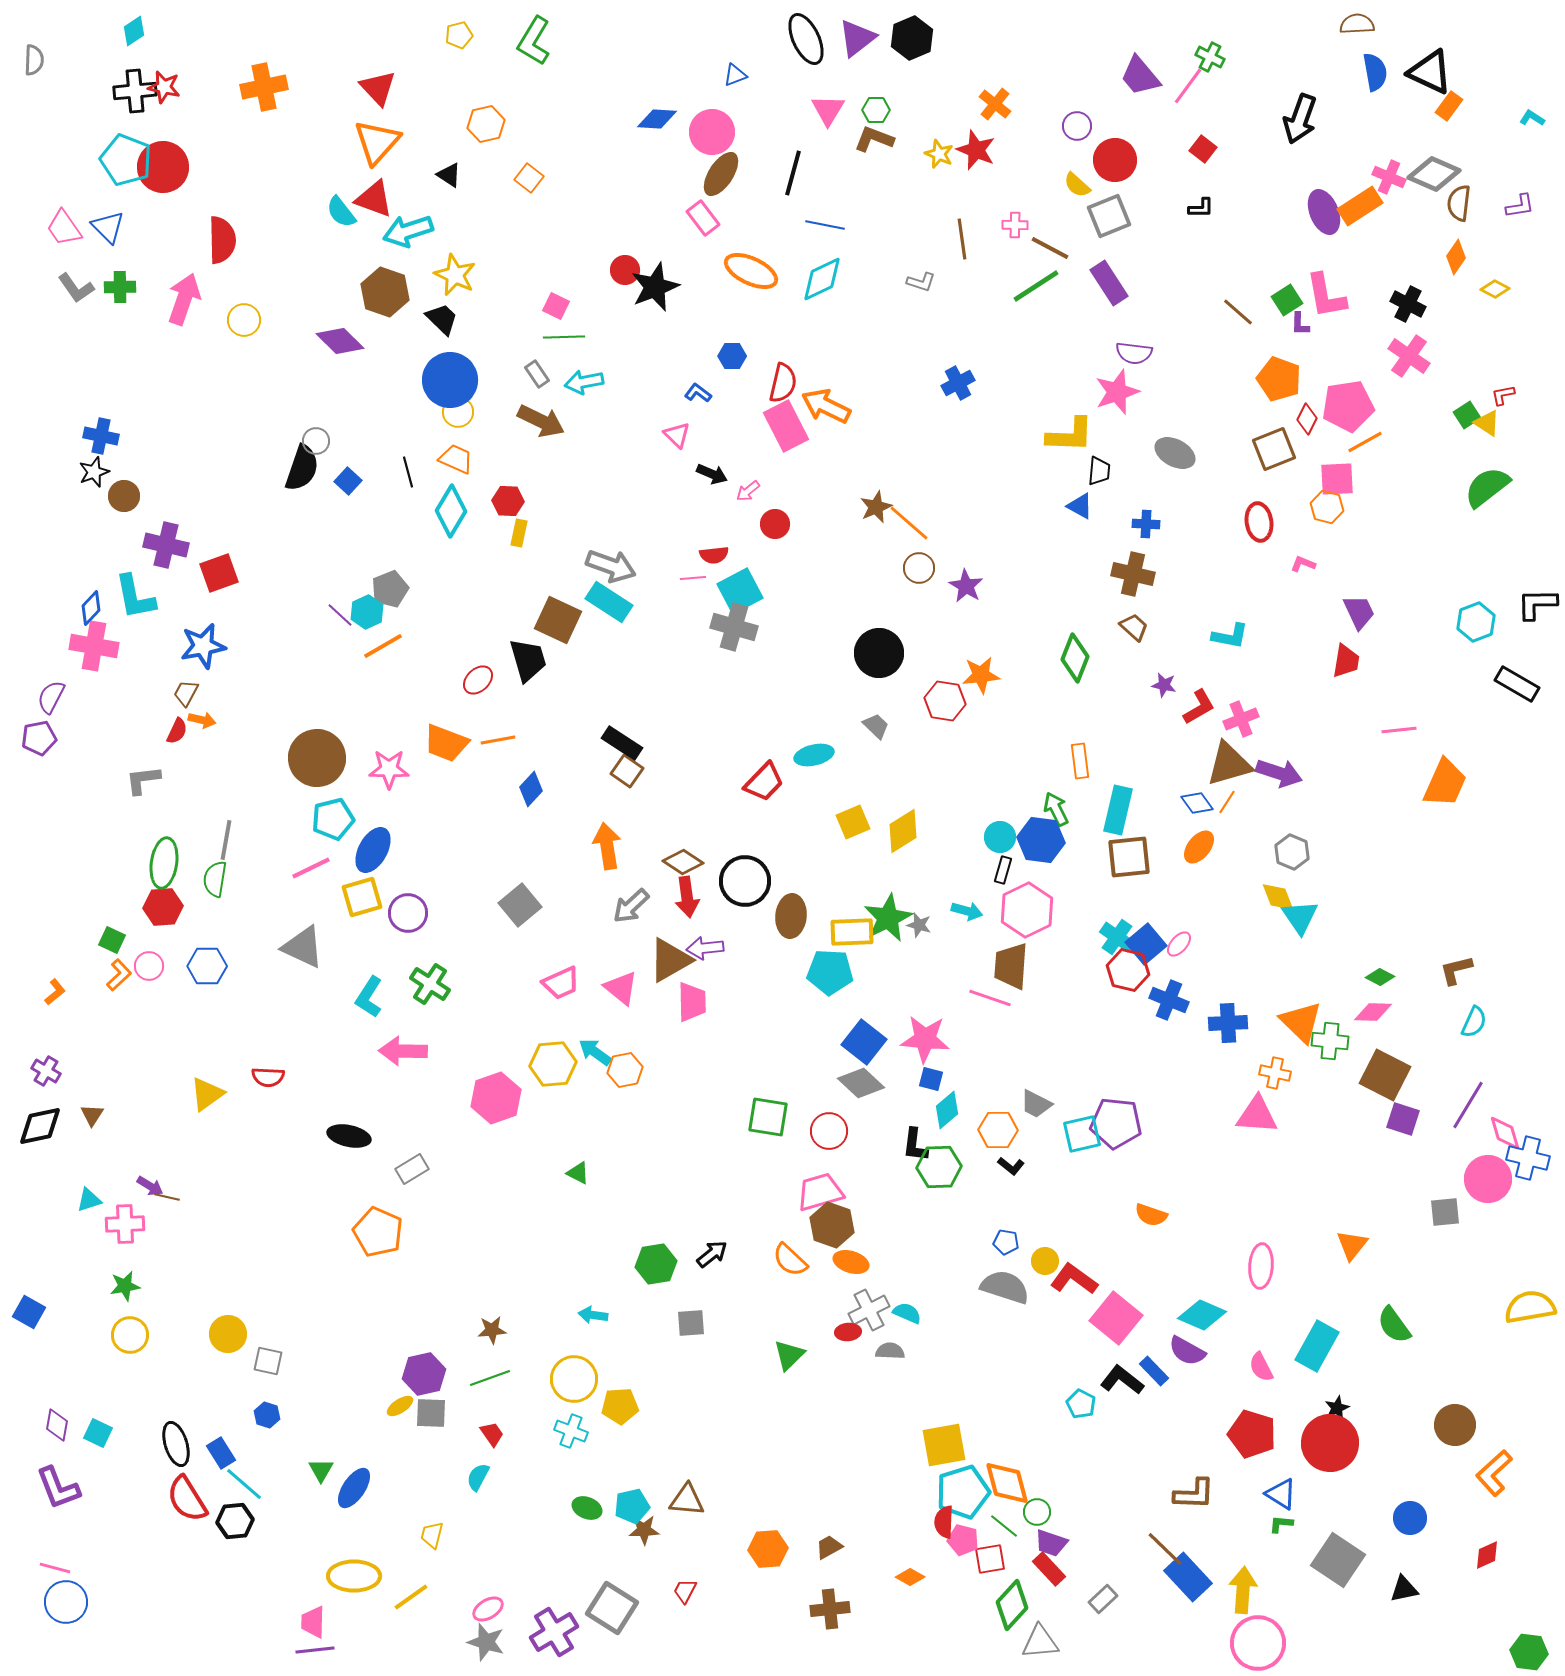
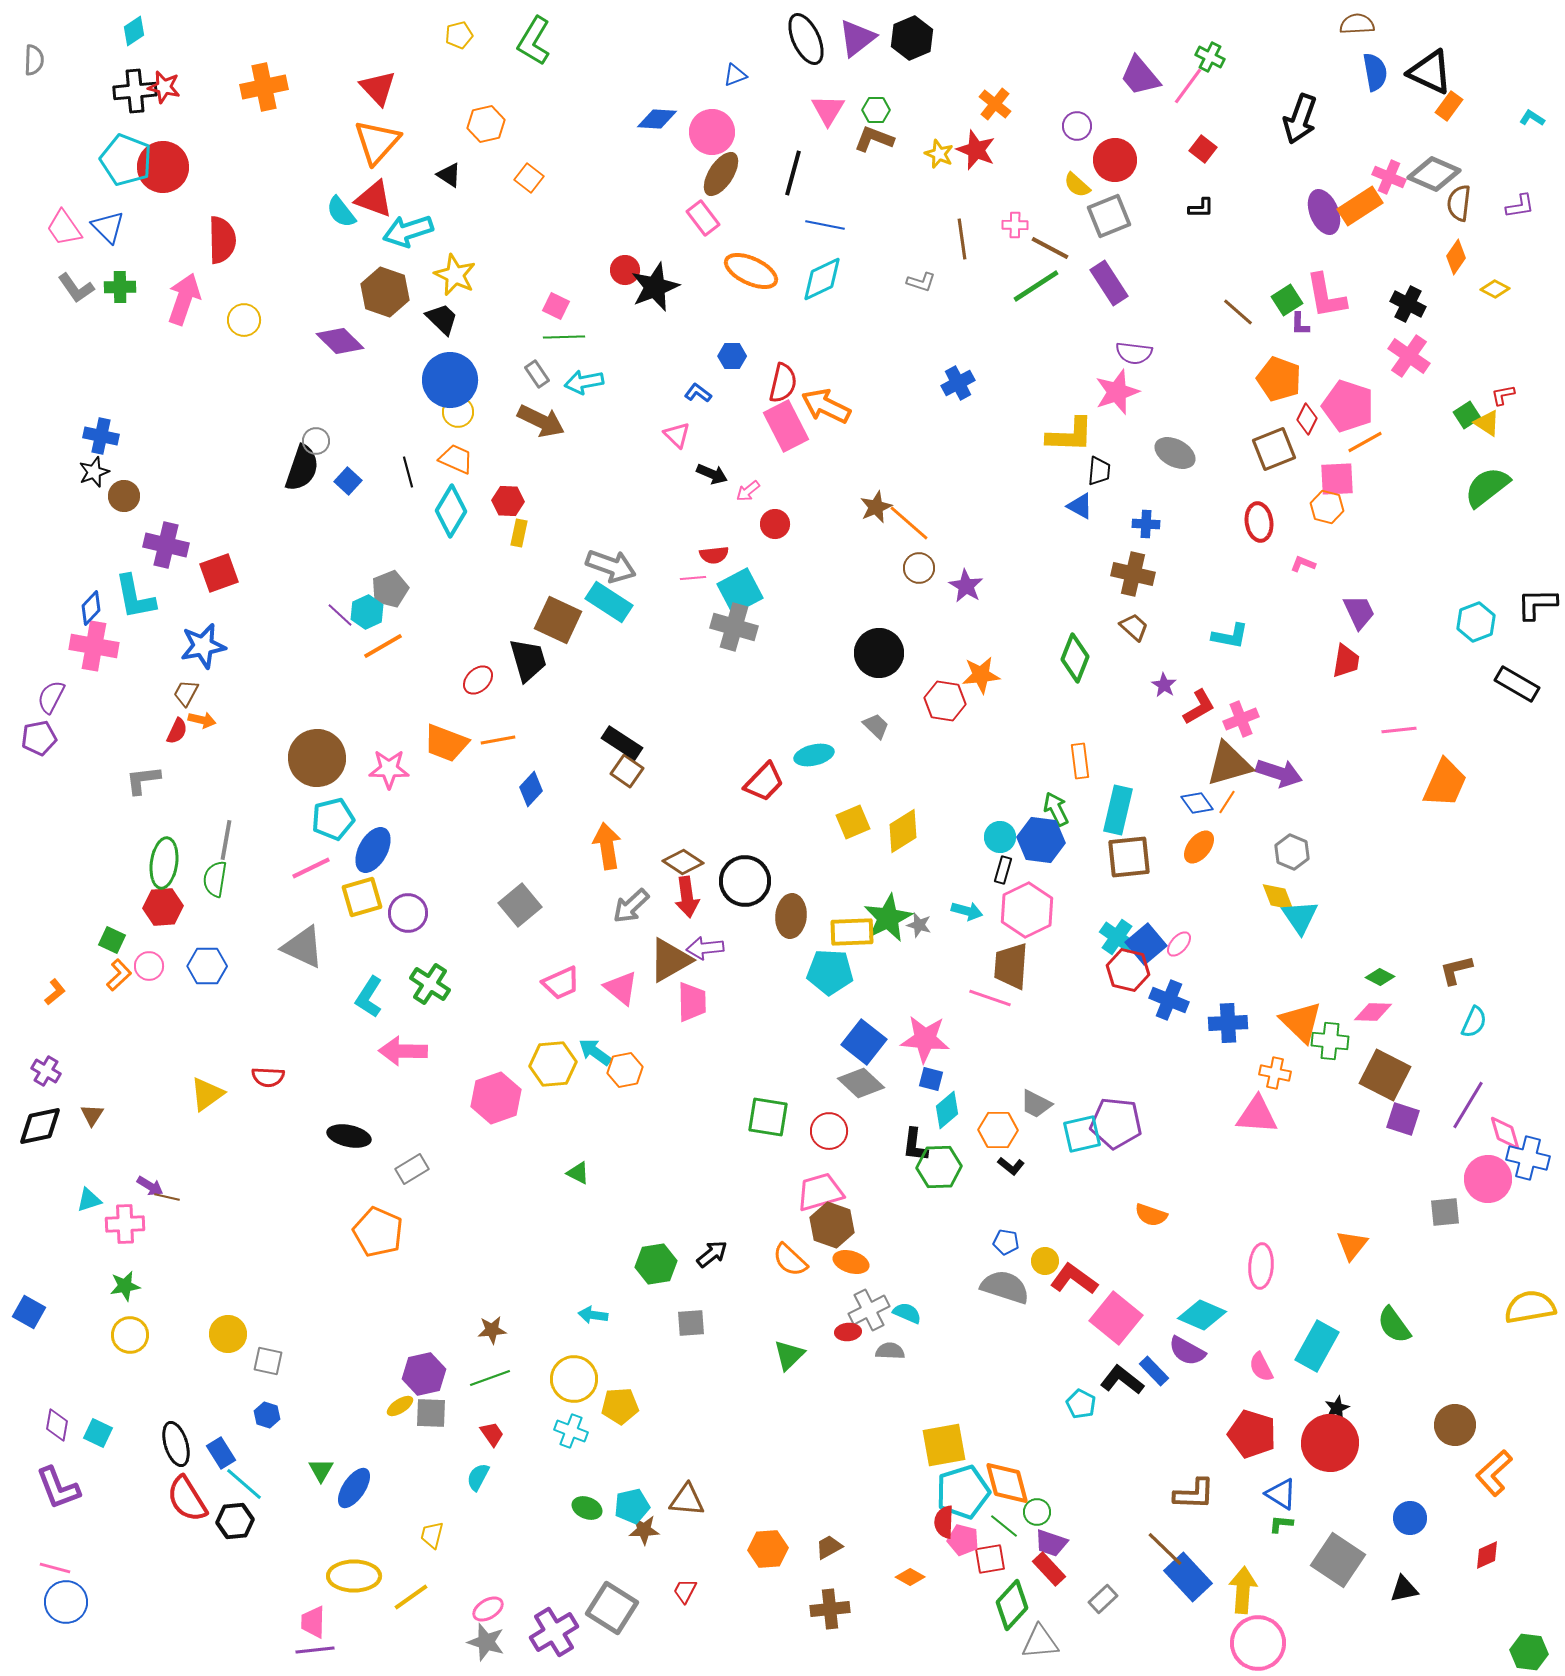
pink pentagon at (1348, 406): rotated 27 degrees clockwise
purple star at (1164, 685): rotated 20 degrees clockwise
